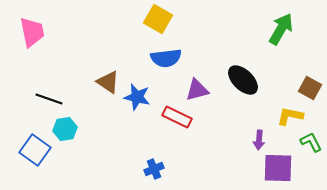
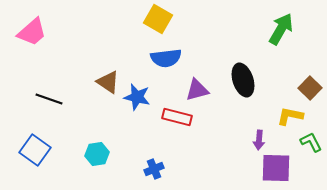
pink trapezoid: rotated 60 degrees clockwise
black ellipse: rotated 28 degrees clockwise
brown square: rotated 15 degrees clockwise
red rectangle: rotated 12 degrees counterclockwise
cyan hexagon: moved 32 px right, 25 px down
purple square: moved 2 px left
